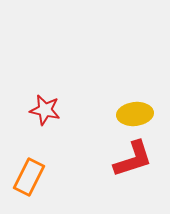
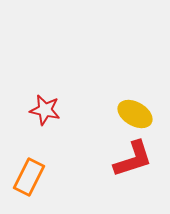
yellow ellipse: rotated 36 degrees clockwise
